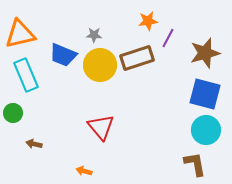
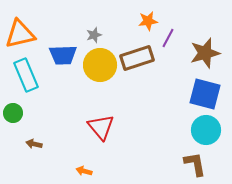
gray star: rotated 21 degrees counterclockwise
blue trapezoid: rotated 24 degrees counterclockwise
